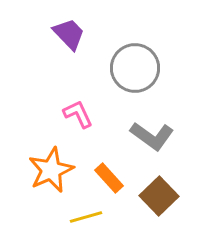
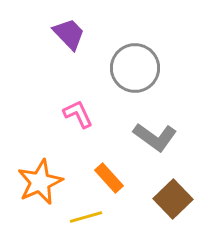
gray L-shape: moved 3 px right, 1 px down
orange star: moved 11 px left, 12 px down
brown square: moved 14 px right, 3 px down
